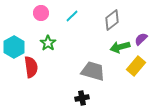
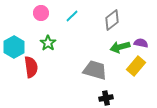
purple semicircle: moved 4 px down; rotated 56 degrees clockwise
gray trapezoid: moved 2 px right, 1 px up
black cross: moved 24 px right
